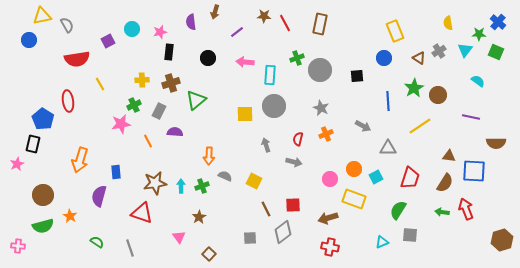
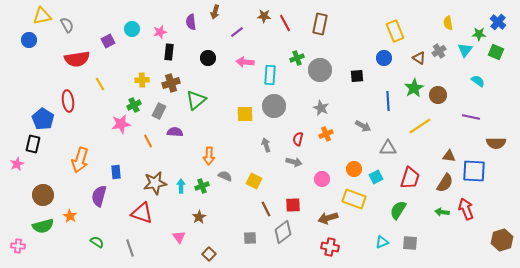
pink circle at (330, 179): moved 8 px left
gray square at (410, 235): moved 8 px down
